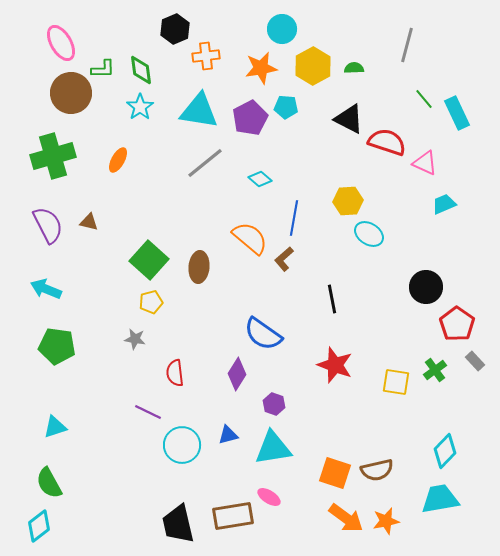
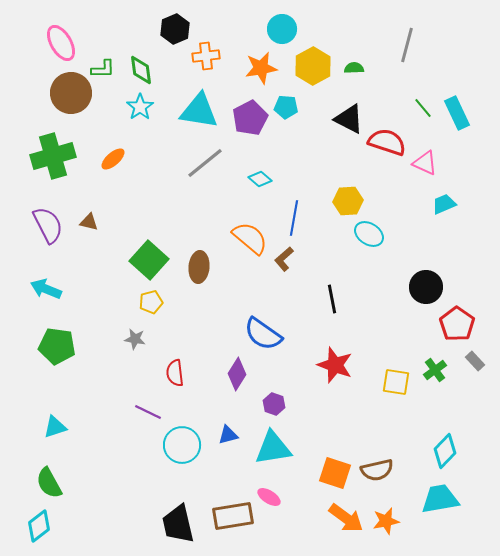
green line at (424, 99): moved 1 px left, 9 px down
orange ellipse at (118, 160): moved 5 px left, 1 px up; rotated 20 degrees clockwise
